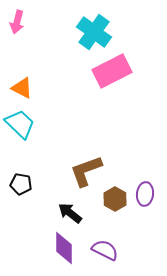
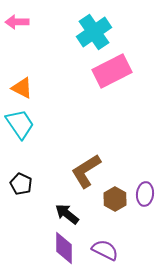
pink arrow: rotated 75 degrees clockwise
cyan cross: rotated 20 degrees clockwise
cyan trapezoid: rotated 12 degrees clockwise
brown L-shape: rotated 12 degrees counterclockwise
black pentagon: rotated 15 degrees clockwise
black arrow: moved 3 px left, 1 px down
